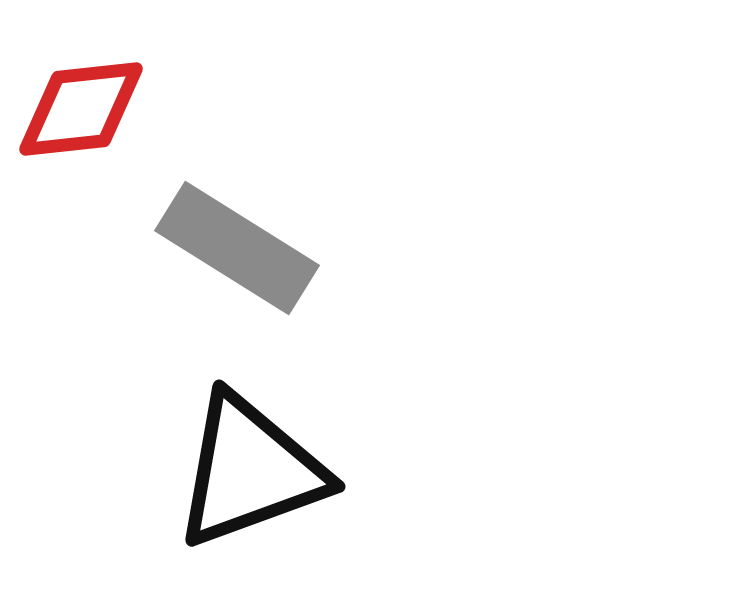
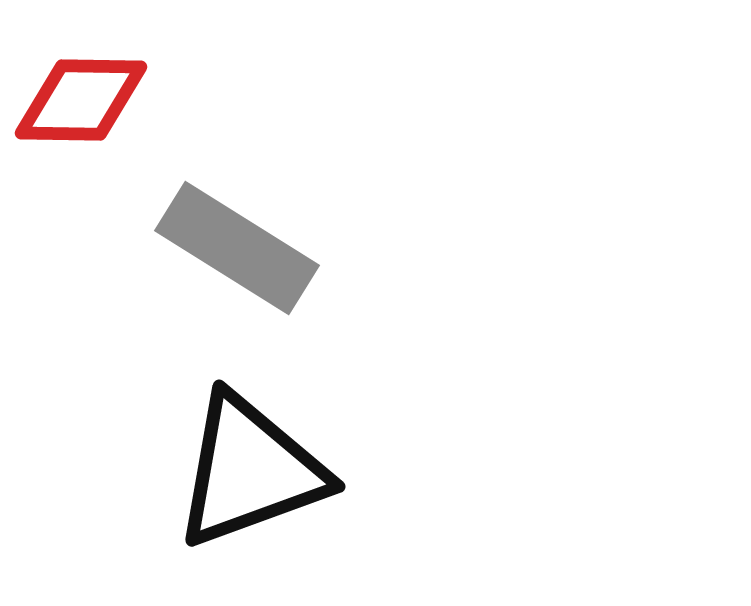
red diamond: moved 9 px up; rotated 7 degrees clockwise
